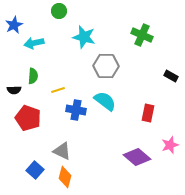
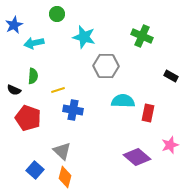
green circle: moved 2 px left, 3 px down
green cross: moved 1 px down
black semicircle: rotated 24 degrees clockwise
cyan semicircle: moved 18 px right; rotated 35 degrees counterclockwise
blue cross: moved 3 px left
gray triangle: rotated 18 degrees clockwise
